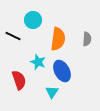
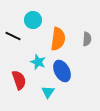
cyan triangle: moved 4 px left
